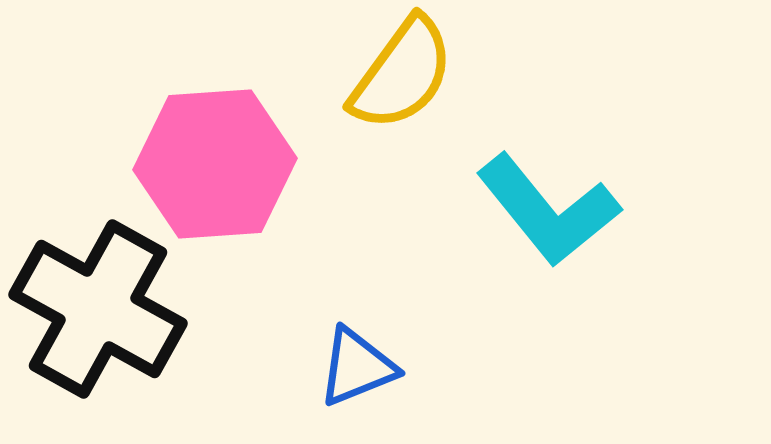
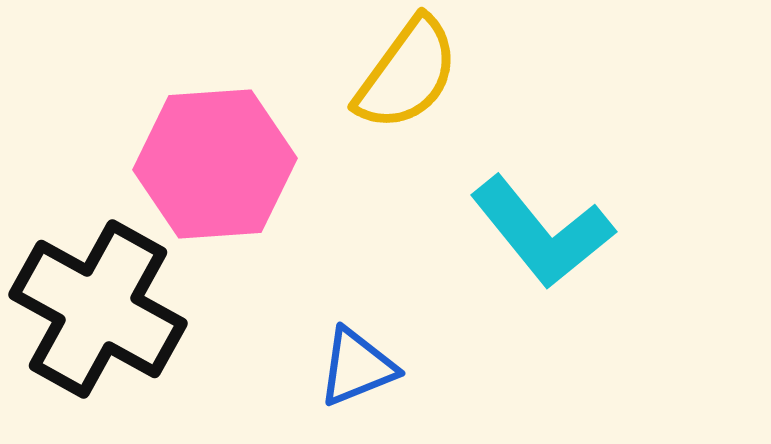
yellow semicircle: moved 5 px right
cyan L-shape: moved 6 px left, 22 px down
